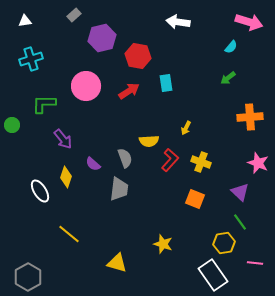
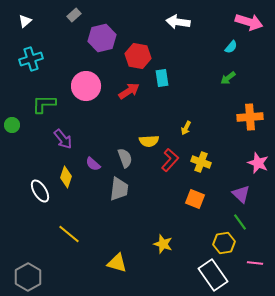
white triangle: rotated 32 degrees counterclockwise
cyan rectangle: moved 4 px left, 5 px up
purple triangle: moved 1 px right, 2 px down
